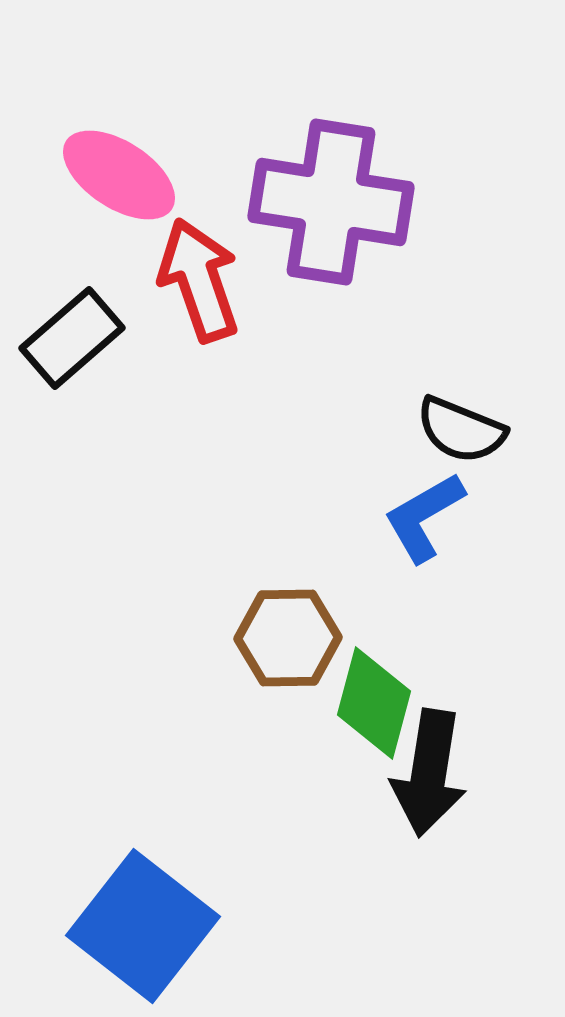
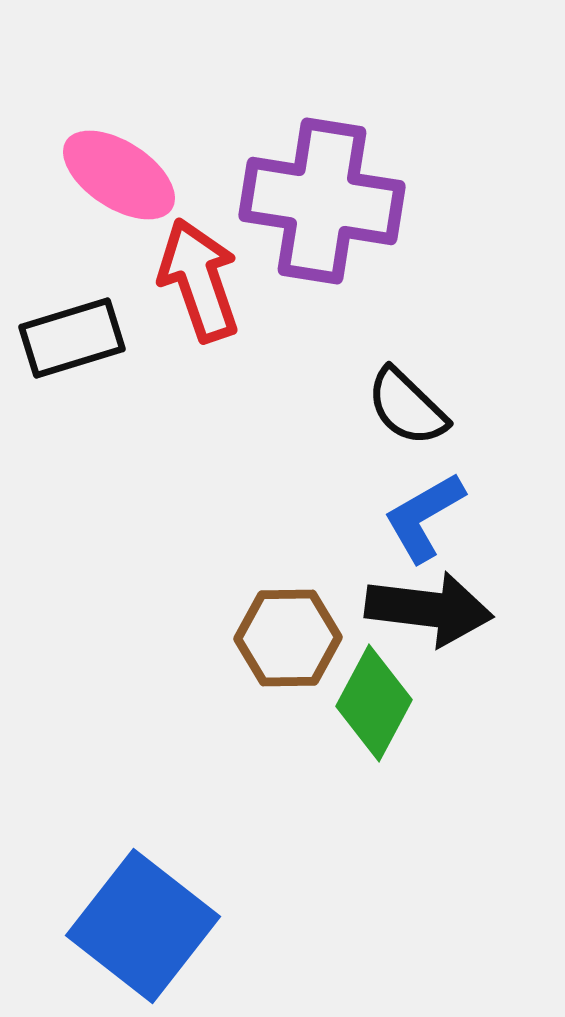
purple cross: moved 9 px left, 1 px up
black rectangle: rotated 24 degrees clockwise
black semicircle: moved 54 px left, 23 px up; rotated 22 degrees clockwise
green diamond: rotated 13 degrees clockwise
black arrow: moved 164 px up; rotated 92 degrees counterclockwise
